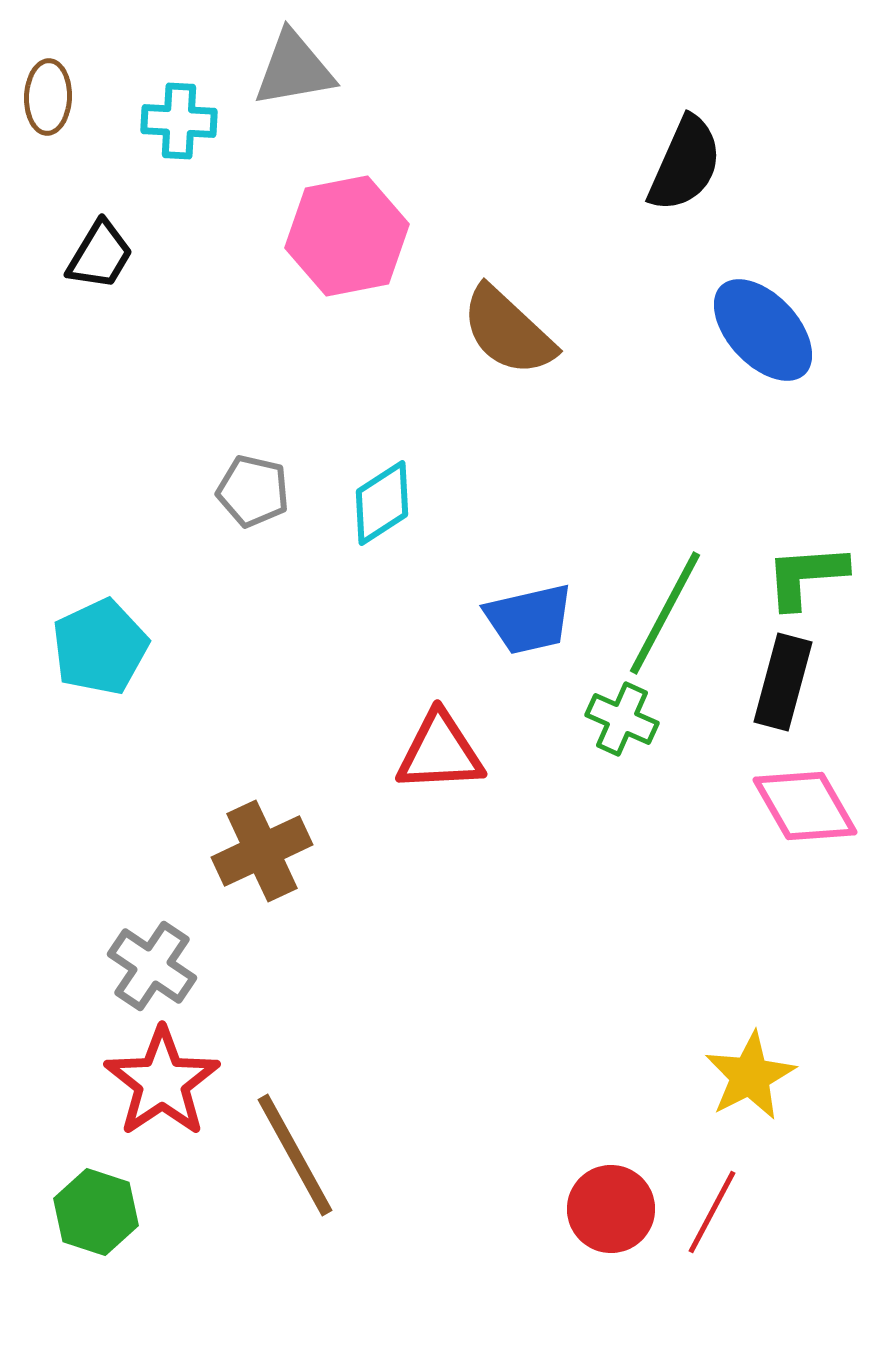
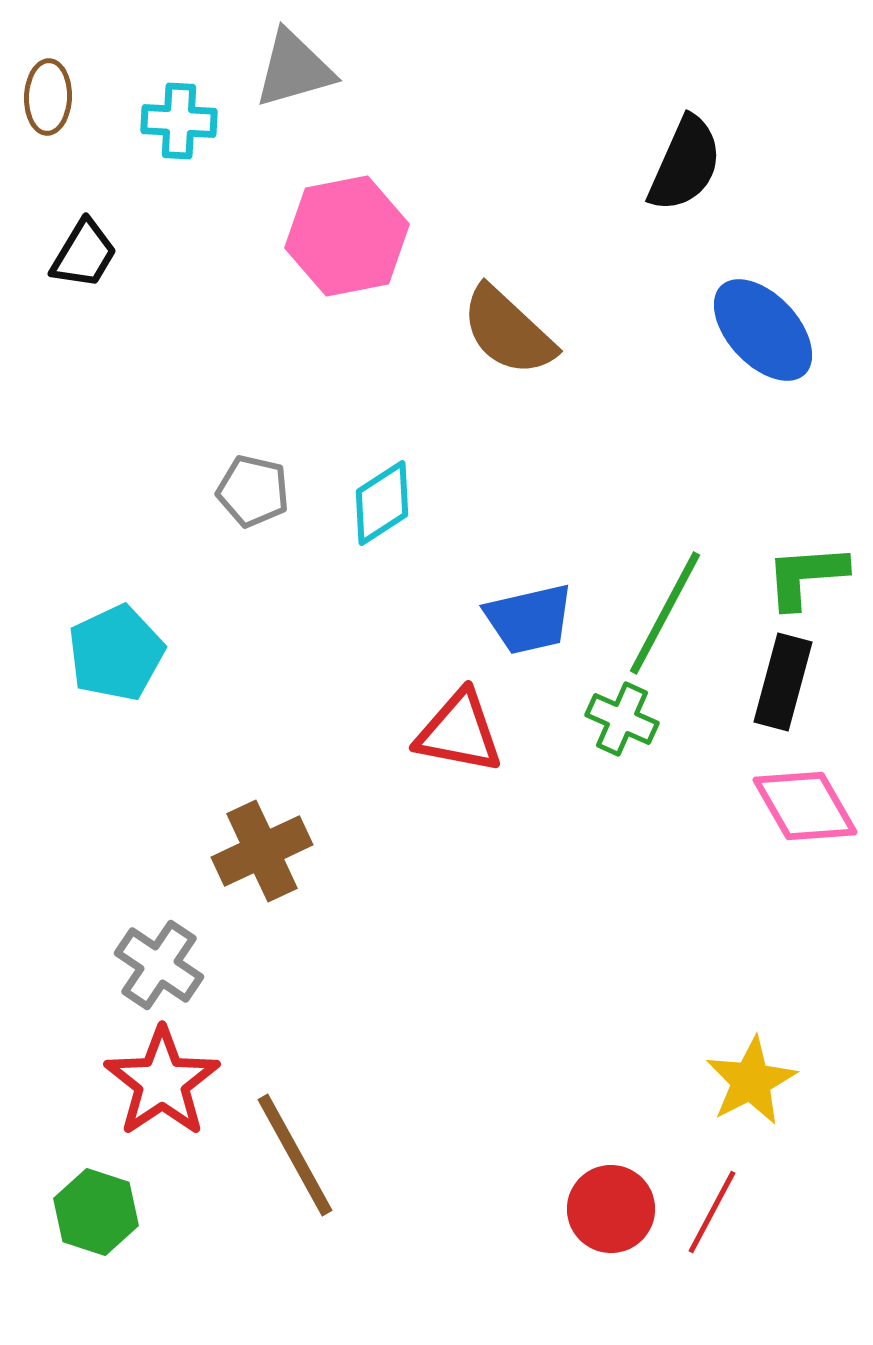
gray triangle: rotated 6 degrees counterclockwise
black trapezoid: moved 16 px left, 1 px up
cyan pentagon: moved 16 px right, 6 px down
red triangle: moved 19 px right, 20 px up; rotated 14 degrees clockwise
gray cross: moved 7 px right, 1 px up
yellow star: moved 1 px right, 5 px down
